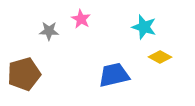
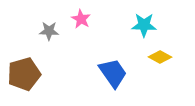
cyan star: moved 2 px up; rotated 15 degrees counterclockwise
blue trapezoid: moved 1 px left, 2 px up; rotated 68 degrees clockwise
